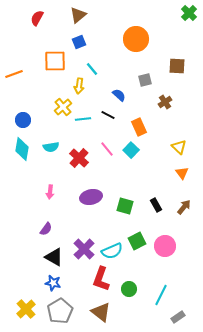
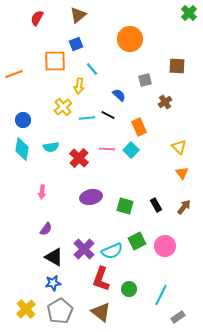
orange circle at (136, 39): moved 6 px left
blue square at (79, 42): moved 3 px left, 2 px down
cyan line at (83, 119): moved 4 px right, 1 px up
pink line at (107, 149): rotated 49 degrees counterclockwise
pink arrow at (50, 192): moved 8 px left
blue star at (53, 283): rotated 21 degrees counterclockwise
